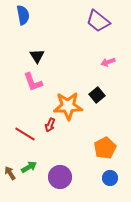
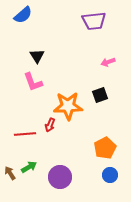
blue semicircle: rotated 60 degrees clockwise
purple trapezoid: moved 4 px left; rotated 45 degrees counterclockwise
black square: moved 3 px right; rotated 21 degrees clockwise
red line: rotated 35 degrees counterclockwise
blue circle: moved 3 px up
